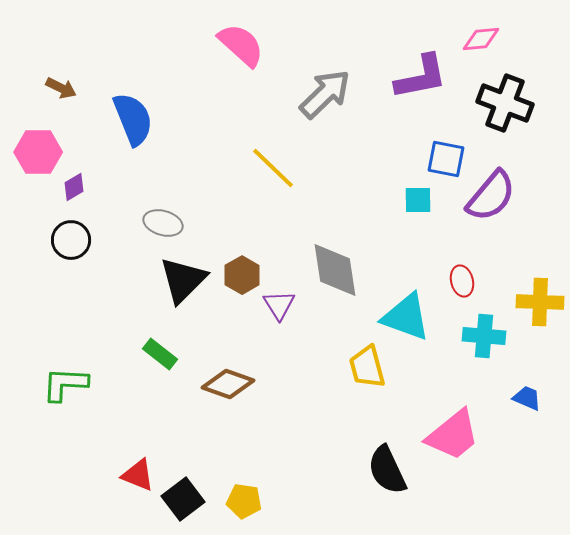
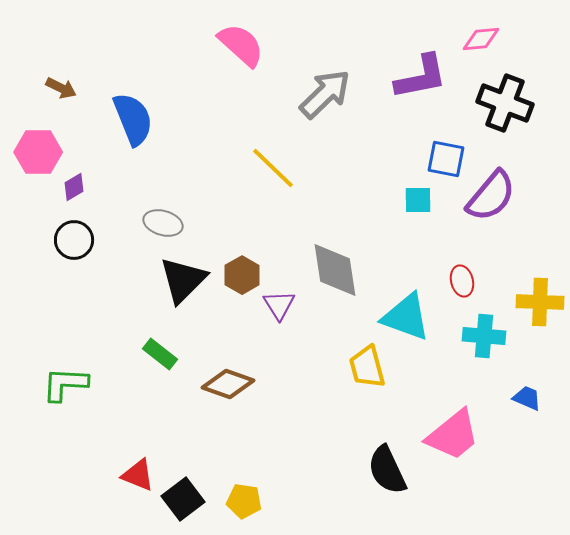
black circle: moved 3 px right
